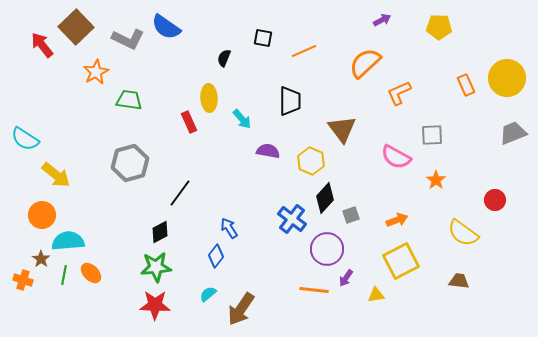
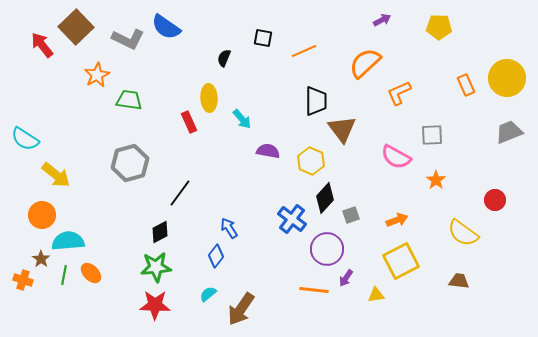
orange star at (96, 72): moved 1 px right, 3 px down
black trapezoid at (290, 101): moved 26 px right
gray trapezoid at (513, 133): moved 4 px left, 1 px up
